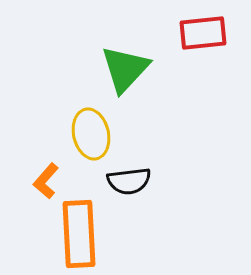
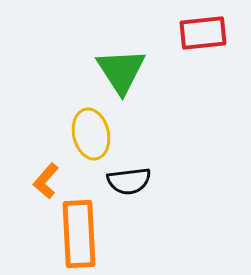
green triangle: moved 4 px left, 2 px down; rotated 16 degrees counterclockwise
